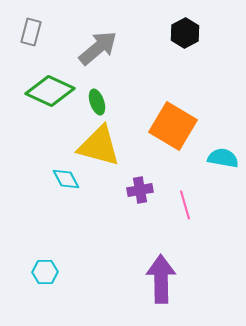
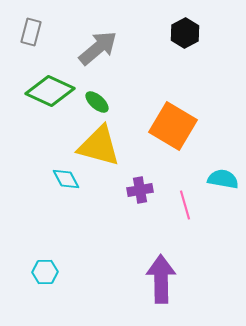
green ellipse: rotated 30 degrees counterclockwise
cyan semicircle: moved 21 px down
